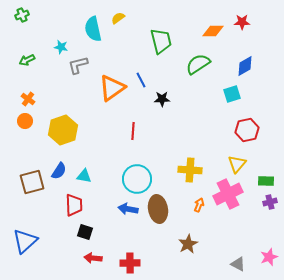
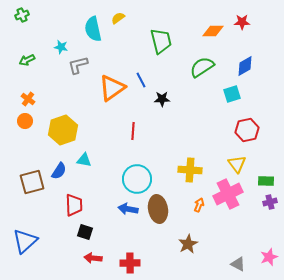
green semicircle: moved 4 px right, 3 px down
yellow triangle: rotated 18 degrees counterclockwise
cyan triangle: moved 16 px up
